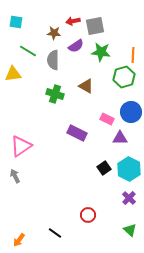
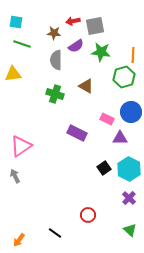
green line: moved 6 px left, 7 px up; rotated 12 degrees counterclockwise
gray semicircle: moved 3 px right
